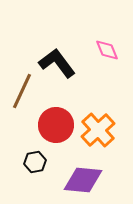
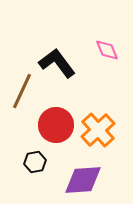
purple diamond: rotated 9 degrees counterclockwise
